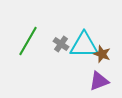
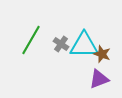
green line: moved 3 px right, 1 px up
purple triangle: moved 2 px up
